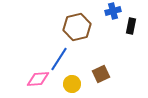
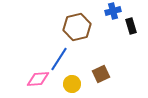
black rectangle: rotated 28 degrees counterclockwise
